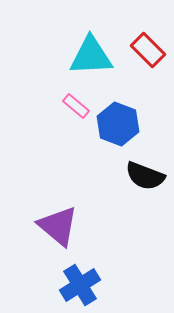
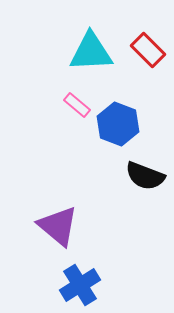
cyan triangle: moved 4 px up
pink rectangle: moved 1 px right, 1 px up
